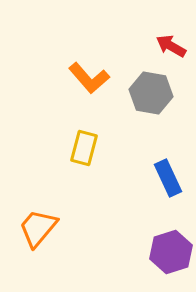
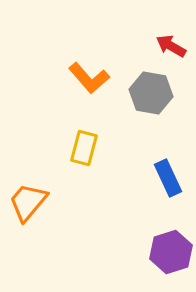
orange trapezoid: moved 10 px left, 26 px up
